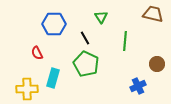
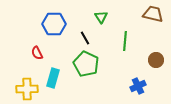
brown circle: moved 1 px left, 4 px up
